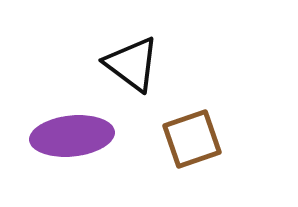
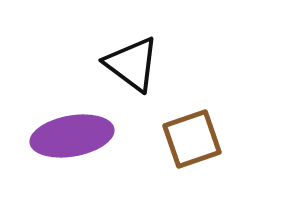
purple ellipse: rotated 4 degrees counterclockwise
